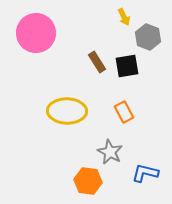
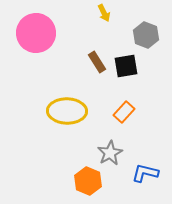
yellow arrow: moved 20 px left, 4 px up
gray hexagon: moved 2 px left, 2 px up
black square: moved 1 px left
orange rectangle: rotated 70 degrees clockwise
gray star: moved 1 px down; rotated 15 degrees clockwise
orange hexagon: rotated 16 degrees clockwise
